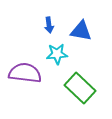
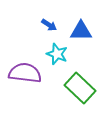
blue arrow: rotated 49 degrees counterclockwise
blue triangle: rotated 10 degrees counterclockwise
cyan star: rotated 25 degrees clockwise
